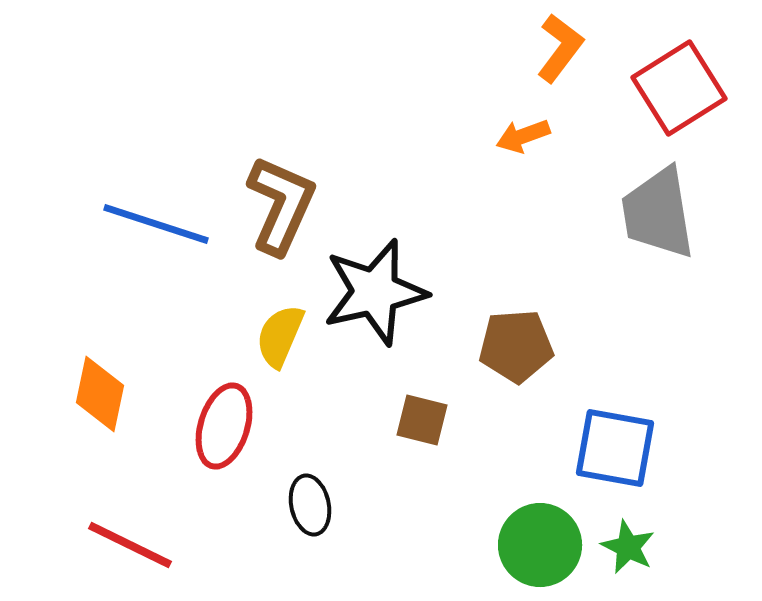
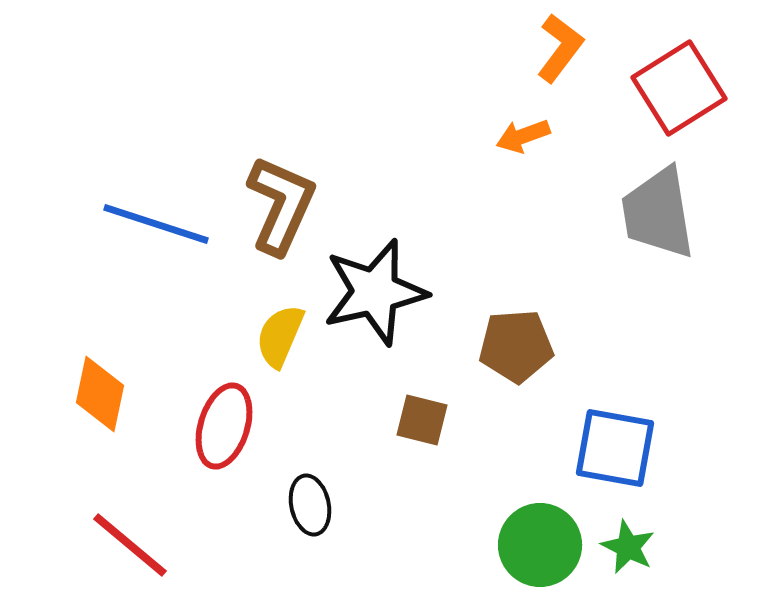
red line: rotated 14 degrees clockwise
